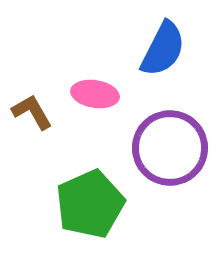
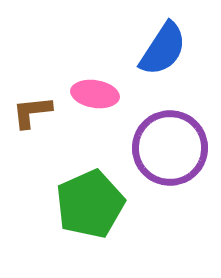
blue semicircle: rotated 6 degrees clockwise
brown L-shape: rotated 66 degrees counterclockwise
